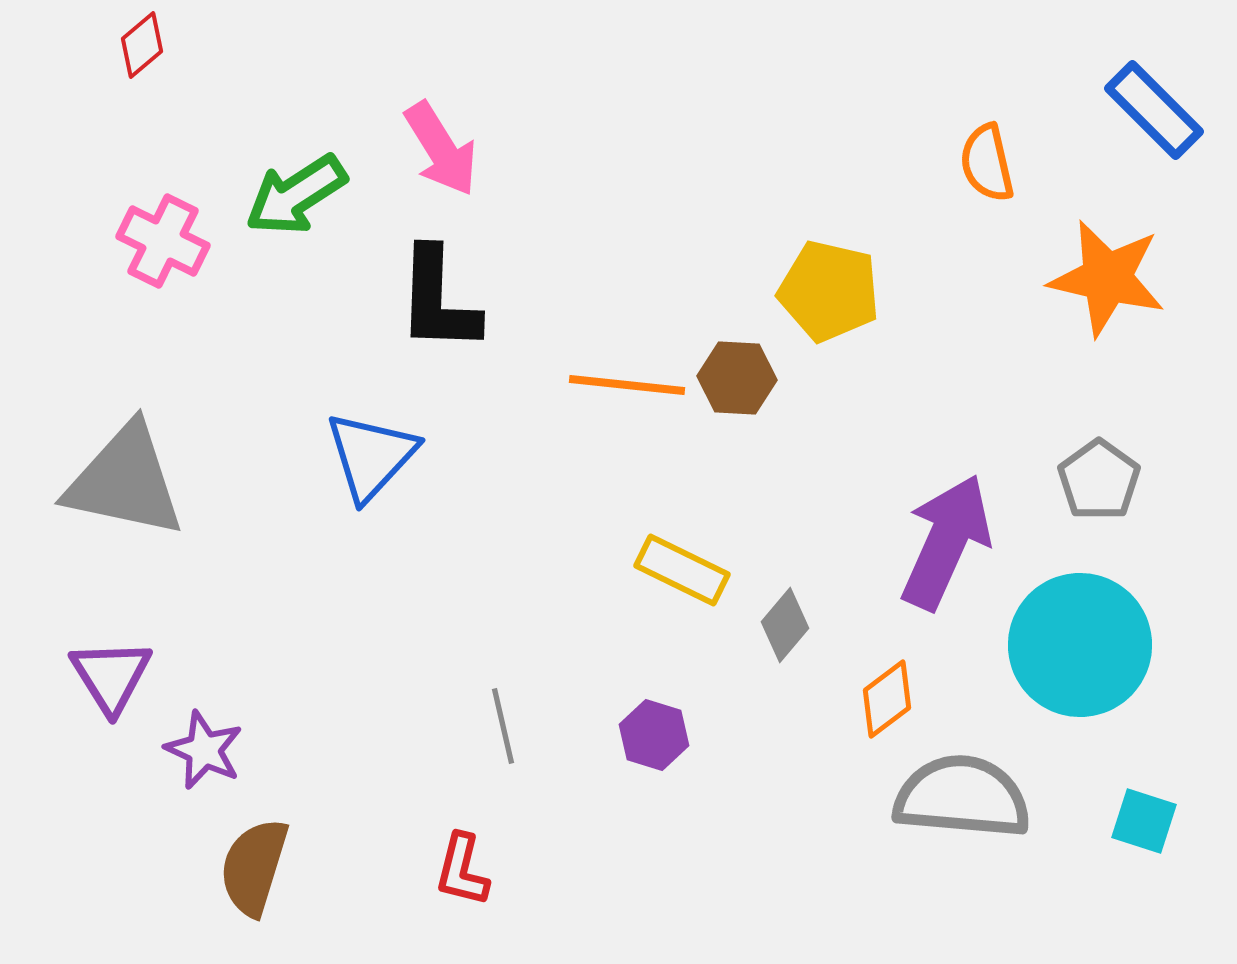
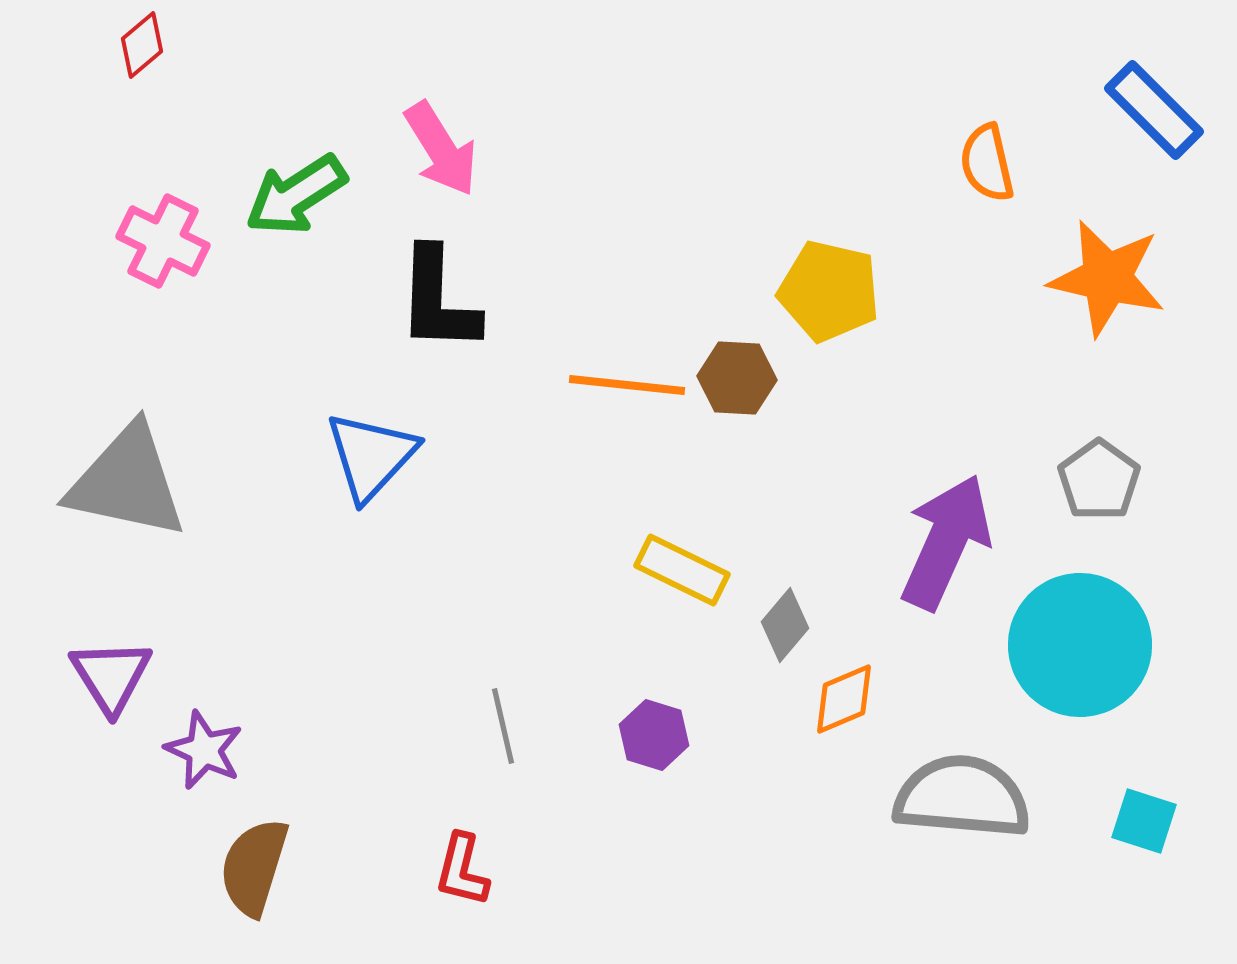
gray triangle: moved 2 px right, 1 px down
orange diamond: moved 43 px left; rotated 14 degrees clockwise
